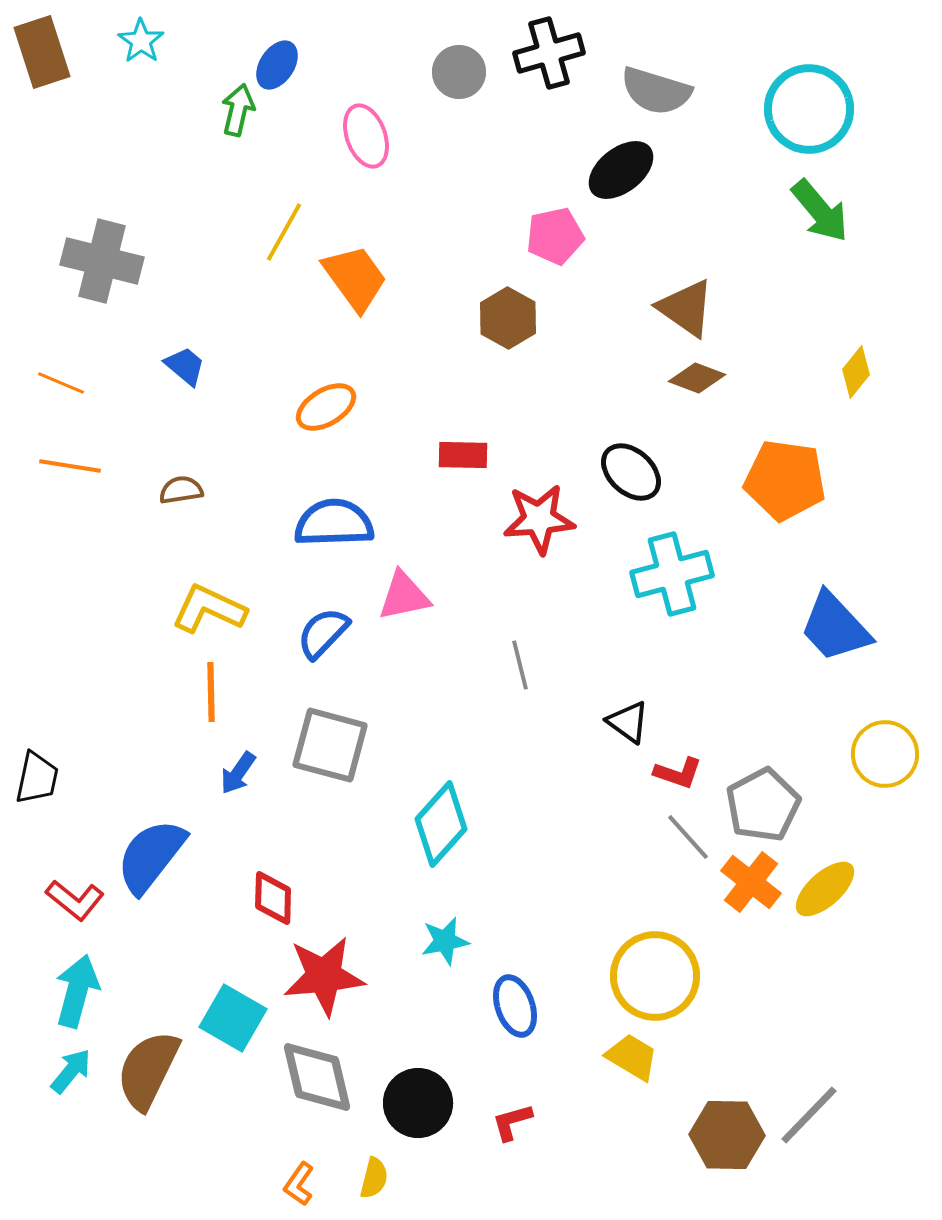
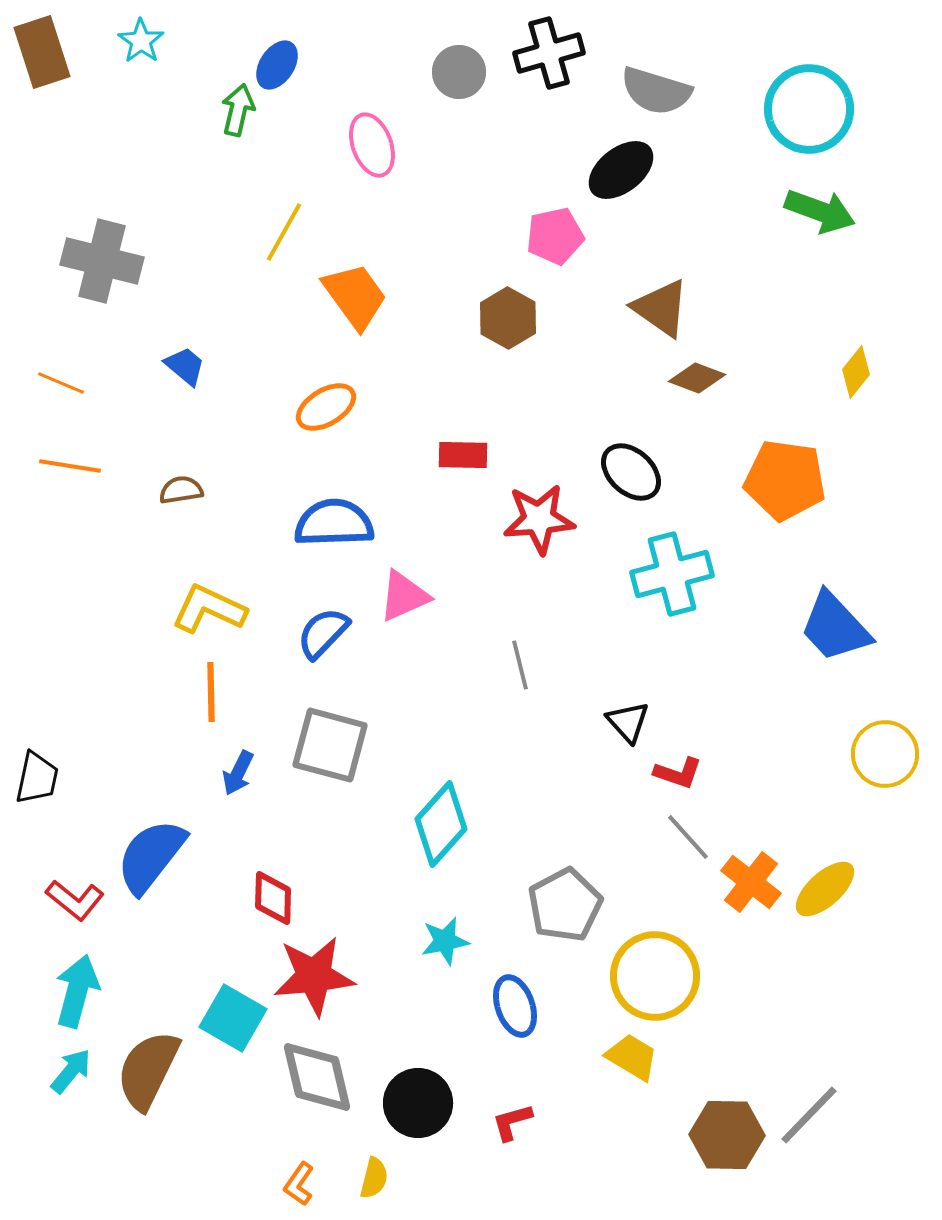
pink ellipse at (366, 136): moved 6 px right, 9 px down
green arrow at (820, 211): rotated 30 degrees counterclockwise
orange trapezoid at (355, 278): moved 18 px down
brown triangle at (686, 308): moved 25 px left
pink triangle at (404, 596): rotated 12 degrees counterclockwise
black triangle at (628, 722): rotated 12 degrees clockwise
blue arrow at (238, 773): rotated 9 degrees counterclockwise
gray pentagon at (763, 805): moved 198 px left, 100 px down
red star at (324, 976): moved 10 px left
